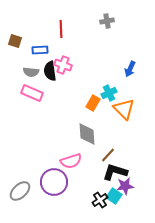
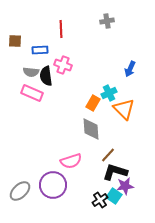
brown square: rotated 16 degrees counterclockwise
black semicircle: moved 4 px left, 5 px down
gray diamond: moved 4 px right, 5 px up
purple circle: moved 1 px left, 3 px down
